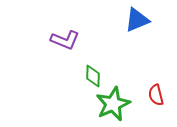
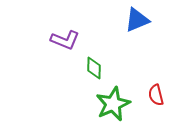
green diamond: moved 1 px right, 8 px up
